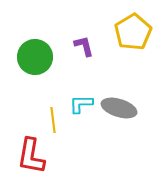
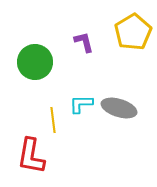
purple L-shape: moved 4 px up
green circle: moved 5 px down
